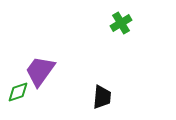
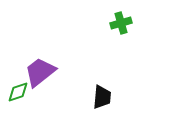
green cross: rotated 15 degrees clockwise
purple trapezoid: moved 1 px down; rotated 16 degrees clockwise
